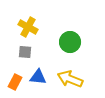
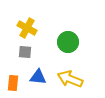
yellow cross: moved 1 px left, 1 px down
green circle: moved 2 px left
orange rectangle: moved 2 px left, 1 px down; rotated 21 degrees counterclockwise
